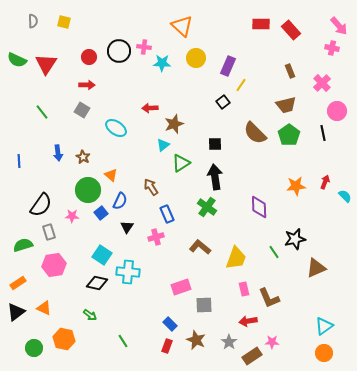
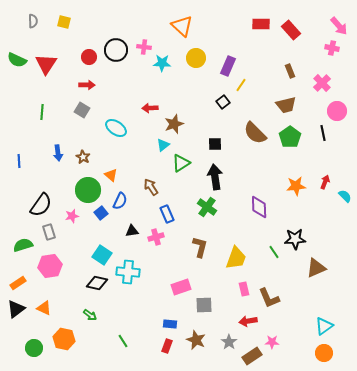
black circle at (119, 51): moved 3 px left, 1 px up
green line at (42, 112): rotated 42 degrees clockwise
green pentagon at (289, 135): moved 1 px right, 2 px down
pink star at (72, 216): rotated 16 degrees counterclockwise
black triangle at (127, 227): moved 5 px right, 4 px down; rotated 48 degrees clockwise
black star at (295, 239): rotated 10 degrees clockwise
brown L-shape at (200, 247): rotated 65 degrees clockwise
pink hexagon at (54, 265): moved 4 px left, 1 px down
black triangle at (16, 312): moved 3 px up
blue rectangle at (170, 324): rotated 40 degrees counterclockwise
